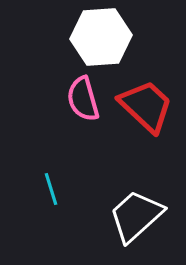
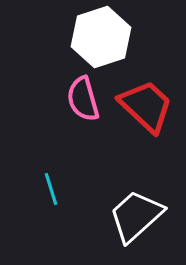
white hexagon: rotated 14 degrees counterclockwise
